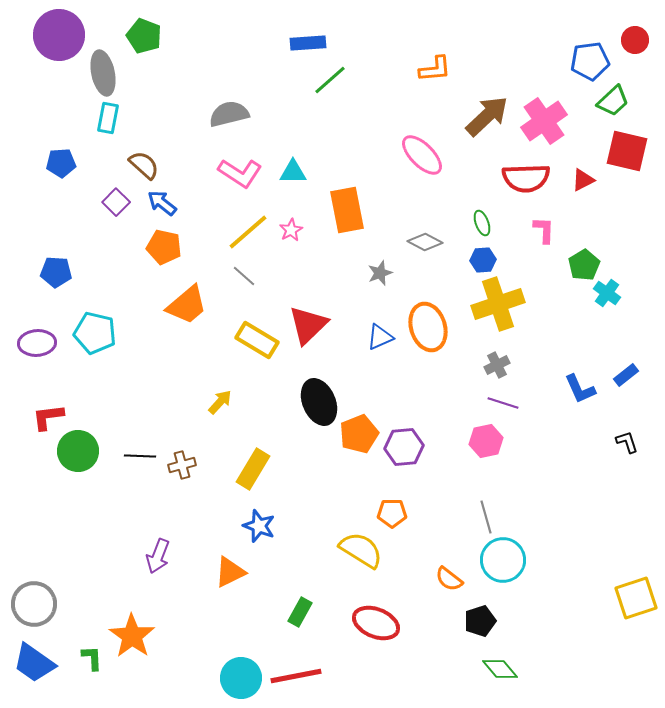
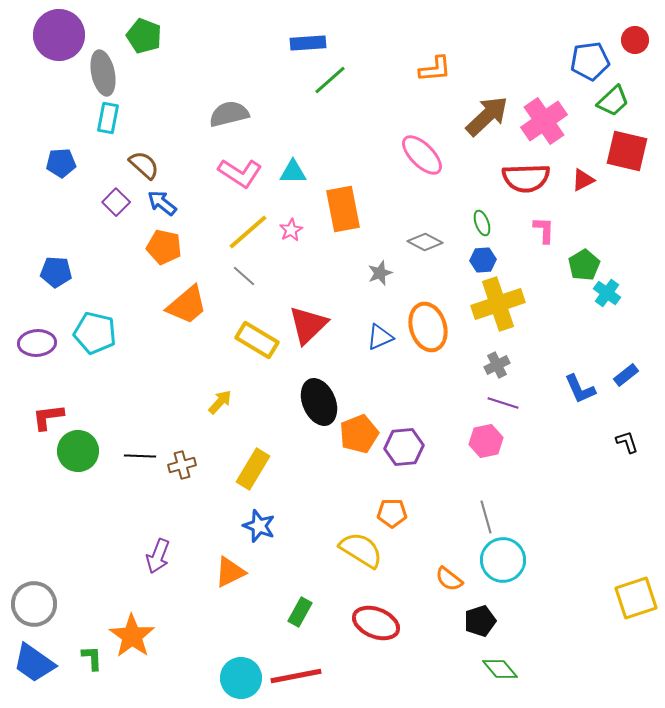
orange rectangle at (347, 210): moved 4 px left, 1 px up
